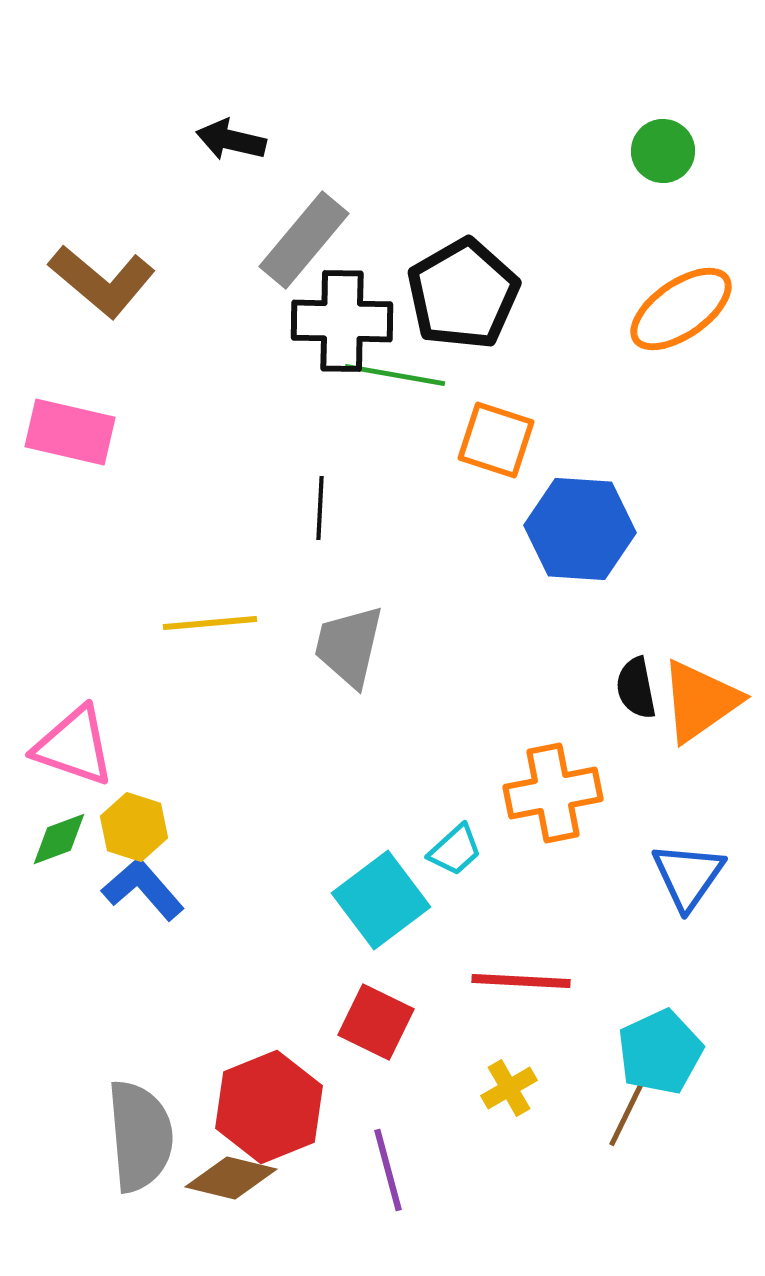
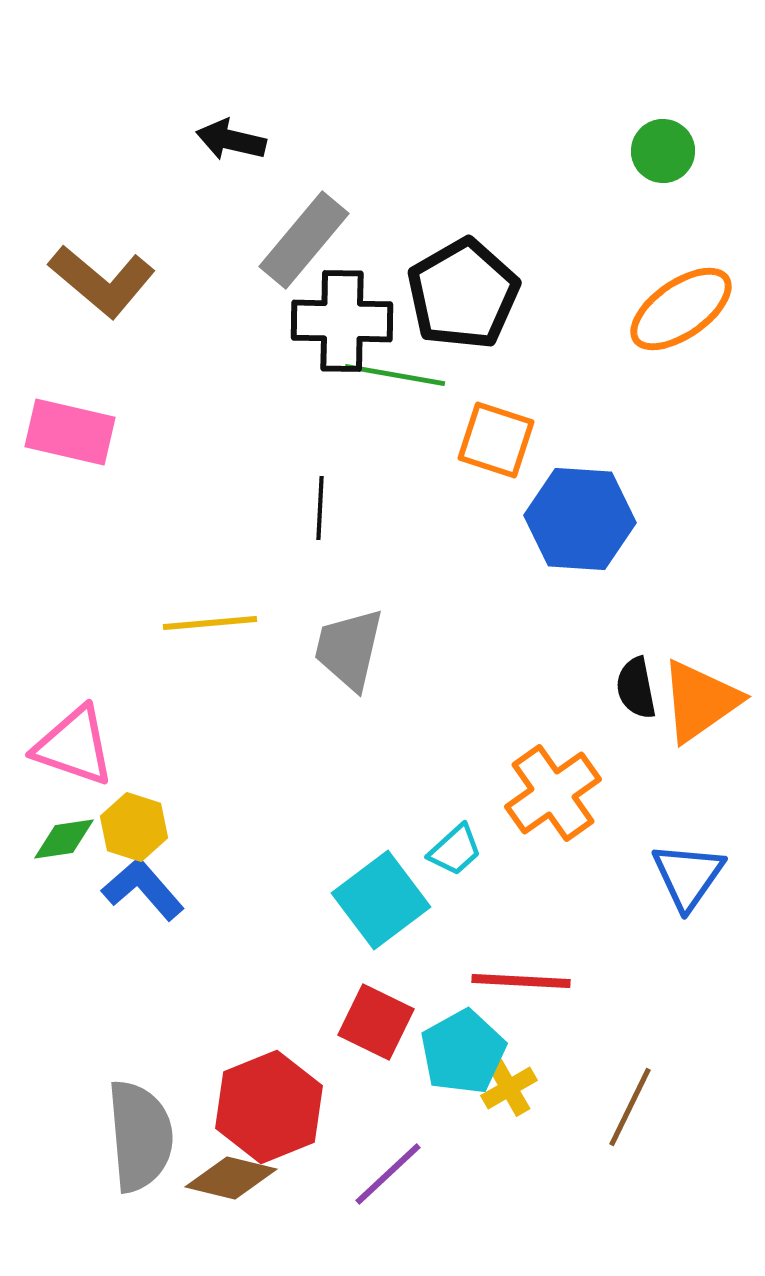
blue hexagon: moved 10 px up
gray trapezoid: moved 3 px down
orange cross: rotated 24 degrees counterclockwise
green diamond: moved 5 px right; rotated 12 degrees clockwise
cyan pentagon: moved 197 px left; rotated 4 degrees counterclockwise
purple line: moved 4 px down; rotated 62 degrees clockwise
